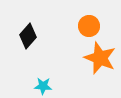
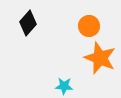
black diamond: moved 13 px up
cyan star: moved 21 px right
